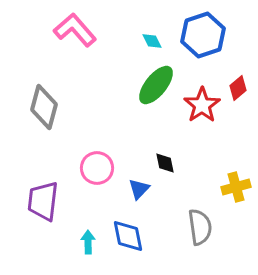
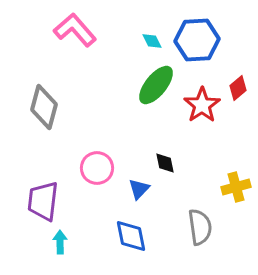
blue hexagon: moved 6 px left, 5 px down; rotated 15 degrees clockwise
blue diamond: moved 3 px right
cyan arrow: moved 28 px left
